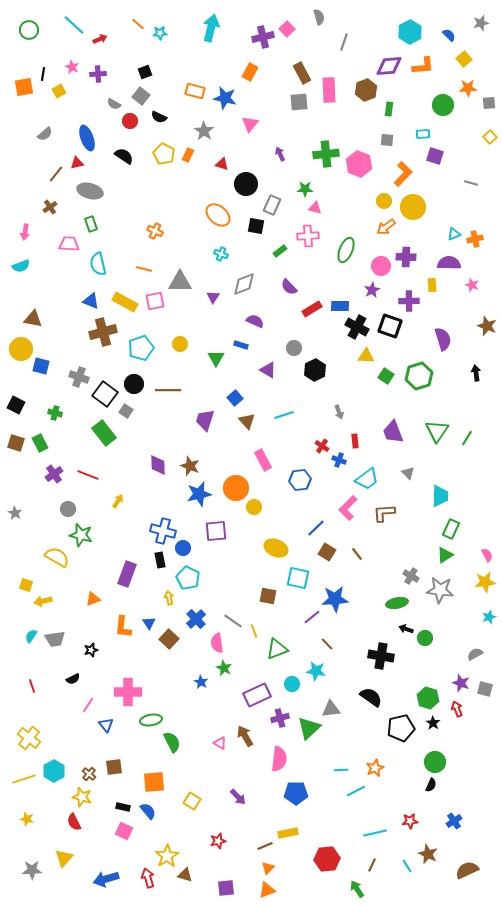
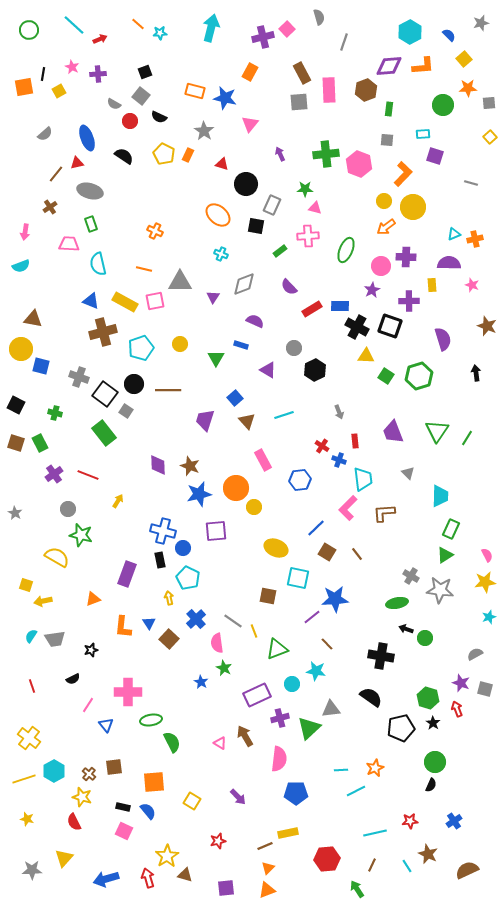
cyan trapezoid at (367, 479): moved 4 px left; rotated 60 degrees counterclockwise
